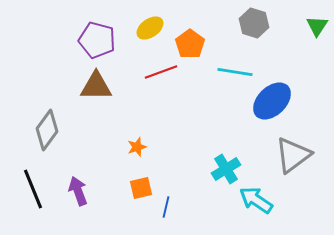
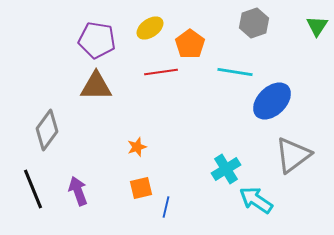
gray hexagon: rotated 24 degrees clockwise
purple pentagon: rotated 6 degrees counterclockwise
red line: rotated 12 degrees clockwise
